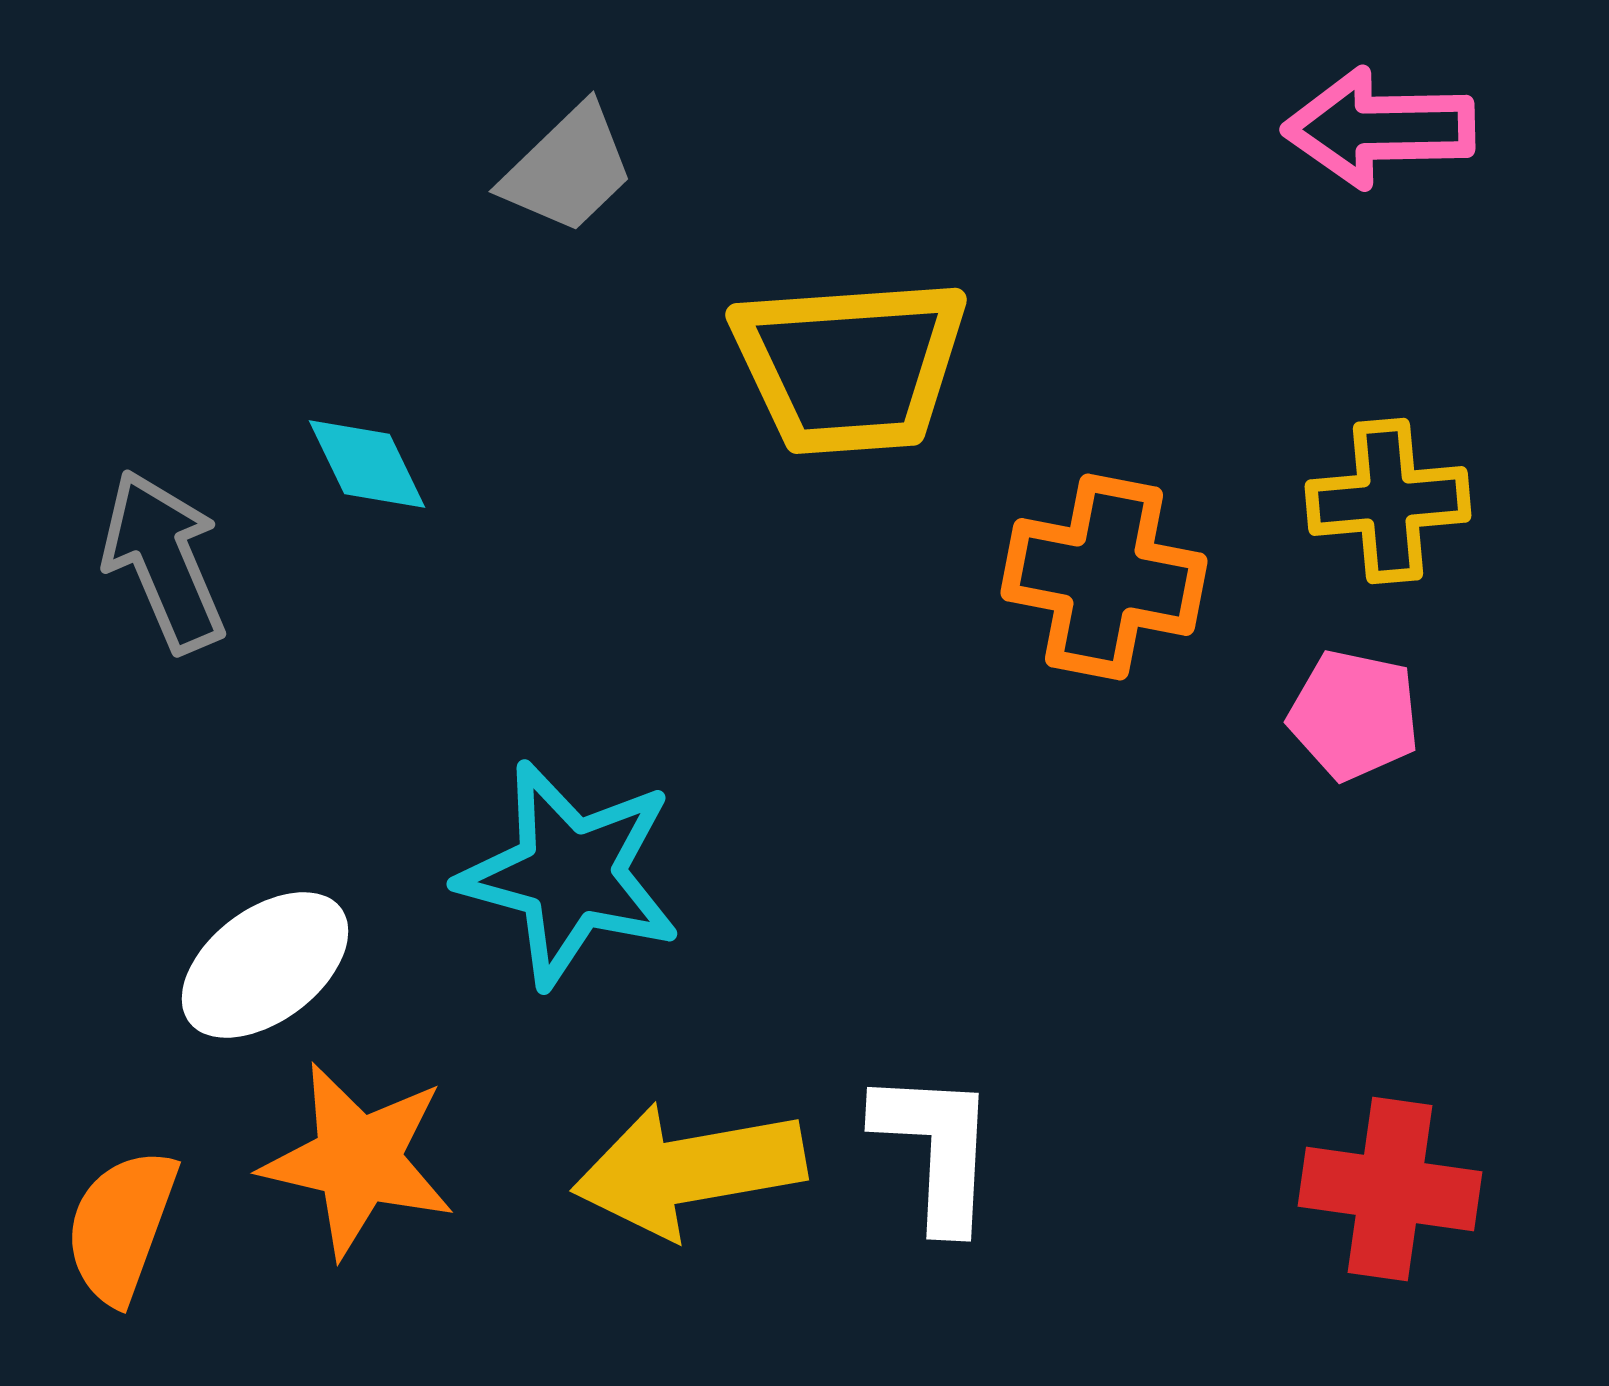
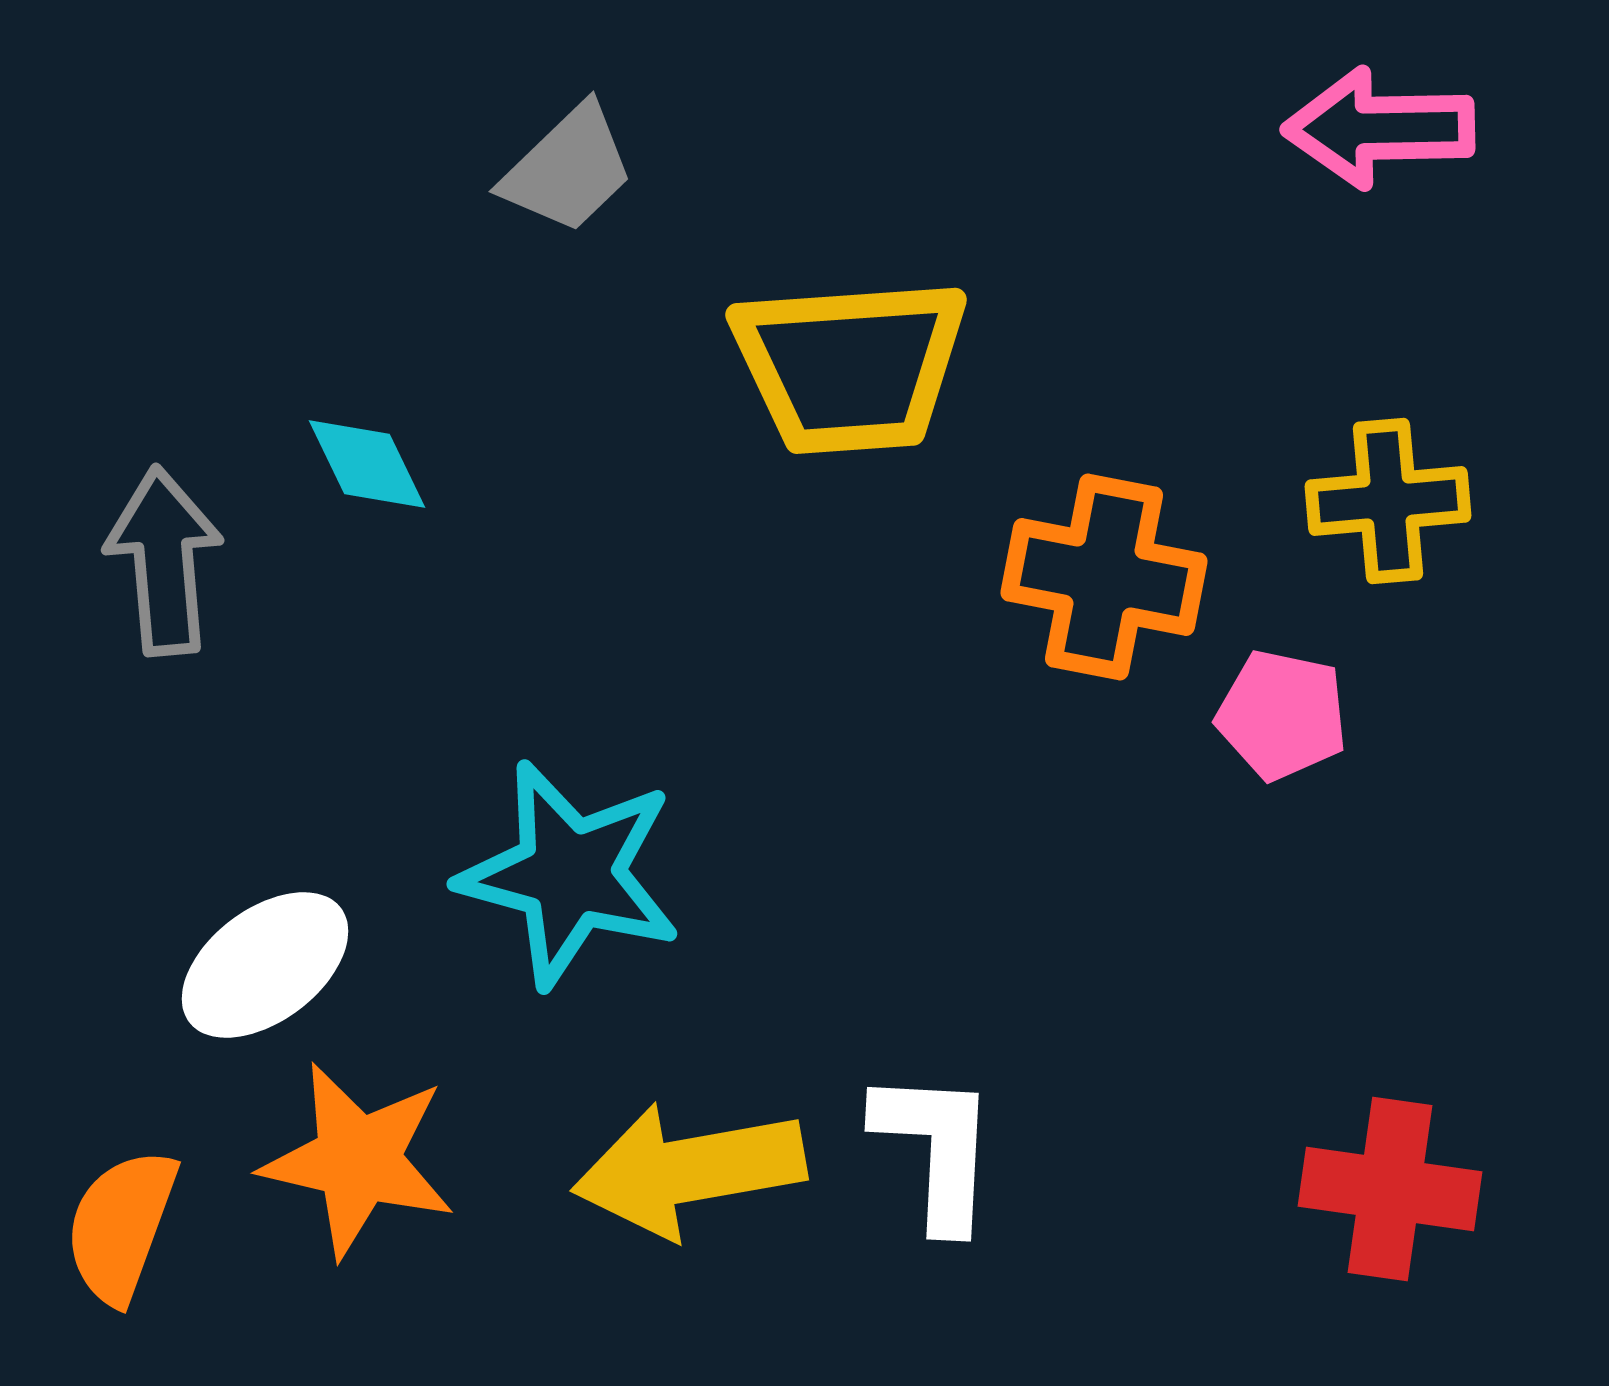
gray arrow: rotated 18 degrees clockwise
pink pentagon: moved 72 px left
